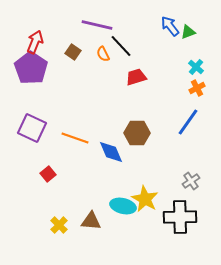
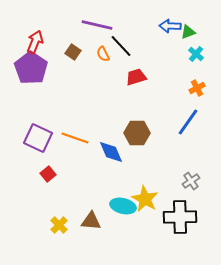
blue arrow: rotated 50 degrees counterclockwise
cyan cross: moved 13 px up
purple square: moved 6 px right, 10 px down
